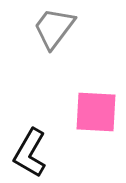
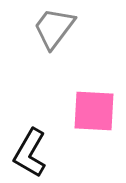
pink square: moved 2 px left, 1 px up
